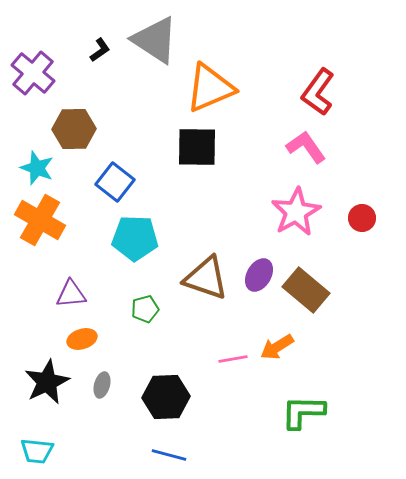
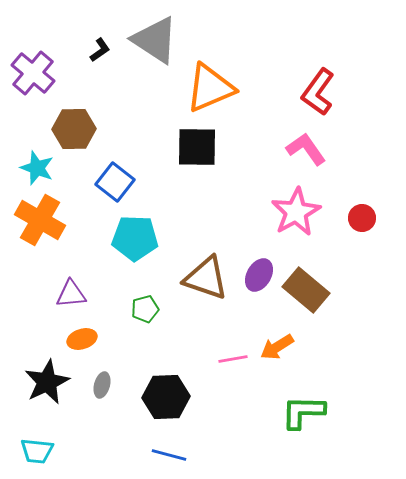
pink L-shape: moved 2 px down
